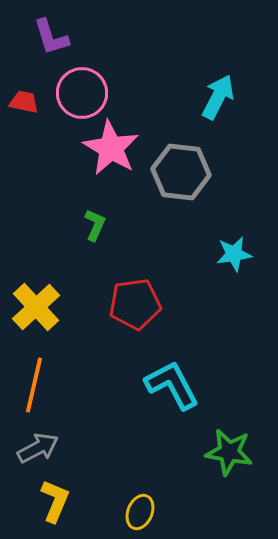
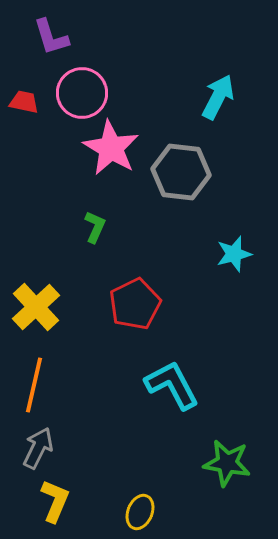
green L-shape: moved 2 px down
cyan star: rotated 6 degrees counterclockwise
red pentagon: rotated 18 degrees counterclockwise
gray arrow: rotated 36 degrees counterclockwise
green star: moved 2 px left, 11 px down
